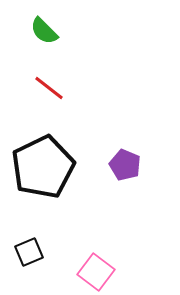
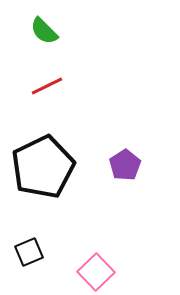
red line: moved 2 px left, 2 px up; rotated 64 degrees counterclockwise
purple pentagon: rotated 16 degrees clockwise
pink square: rotated 9 degrees clockwise
